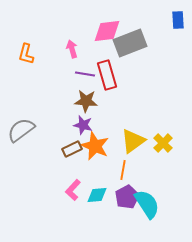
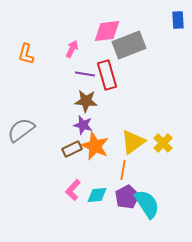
gray rectangle: moved 1 px left, 2 px down
pink arrow: rotated 42 degrees clockwise
yellow triangle: moved 1 px down
